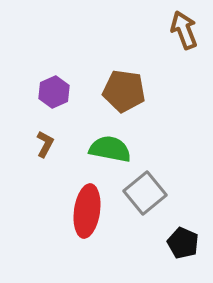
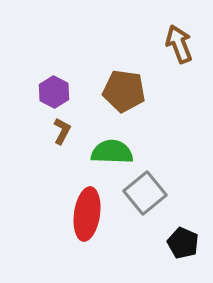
brown arrow: moved 5 px left, 14 px down
purple hexagon: rotated 8 degrees counterclockwise
brown L-shape: moved 17 px right, 13 px up
green semicircle: moved 2 px right, 3 px down; rotated 9 degrees counterclockwise
red ellipse: moved 3 px down
